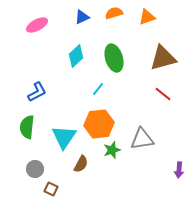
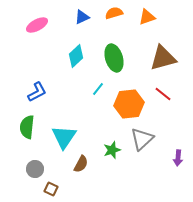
orange hexagon: moved 30 px right, 20 px up
gray triangle: rotated 35 degrees counterclockwise
purple arrow: moved 1 px left, 12 px up
